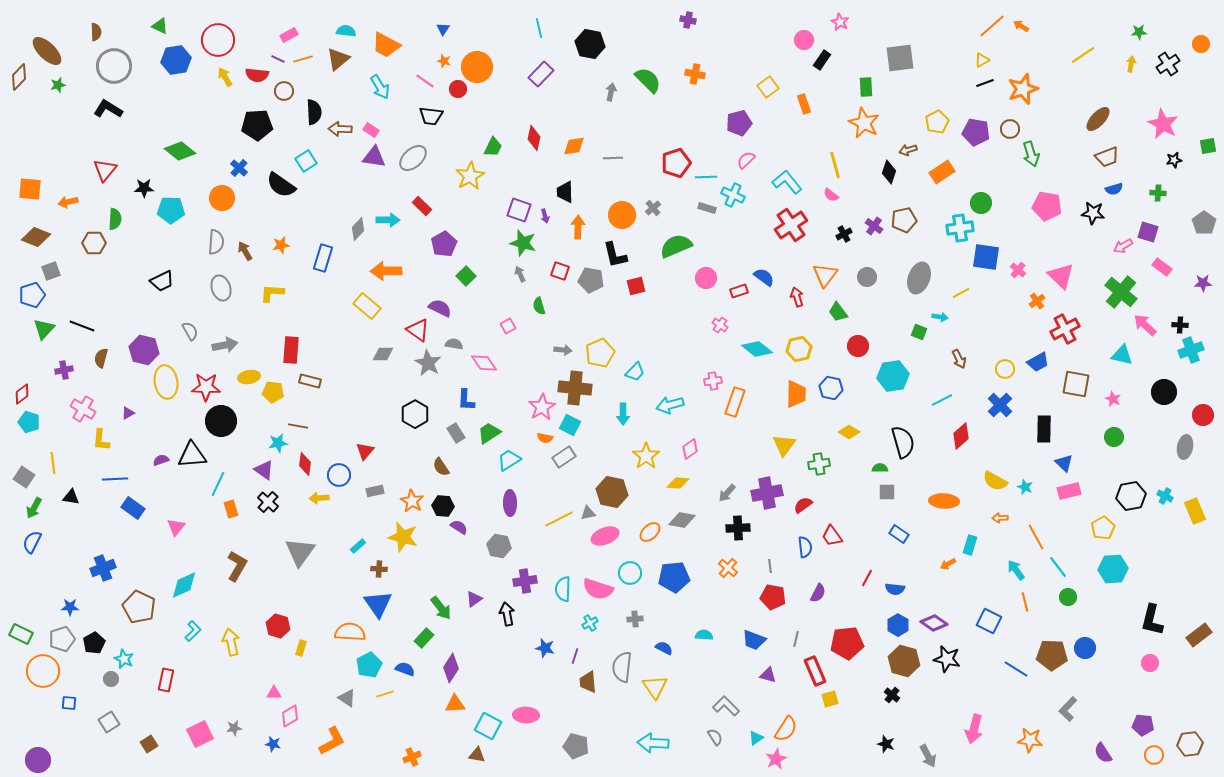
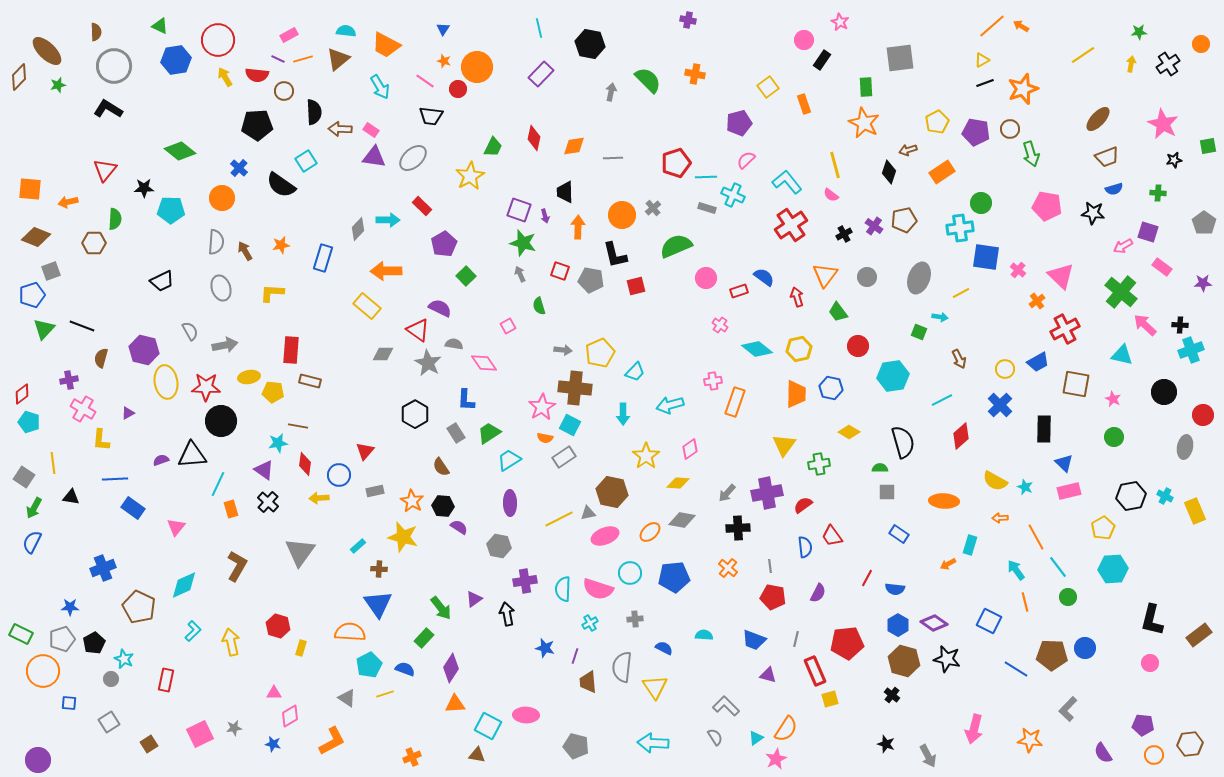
purple cross at (64, 370): moved 5 px right, 10 px down
